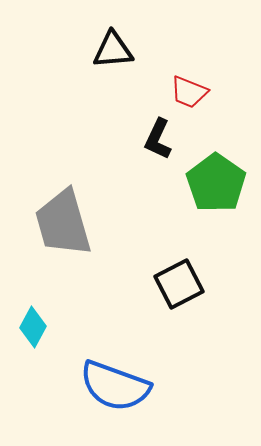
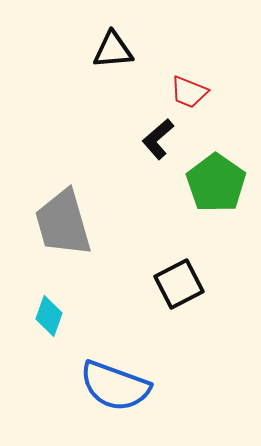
black L-shape: rotated 24 degrees clockwise
cyan diamond: moved 16 px right, 11 px up; rotated 9 degrees counterclockwise
